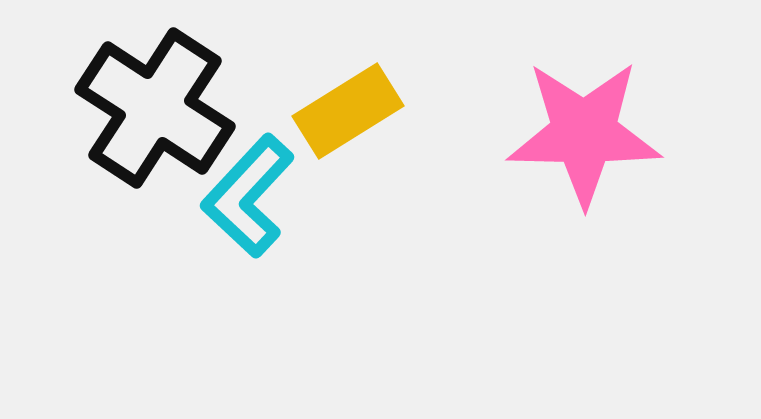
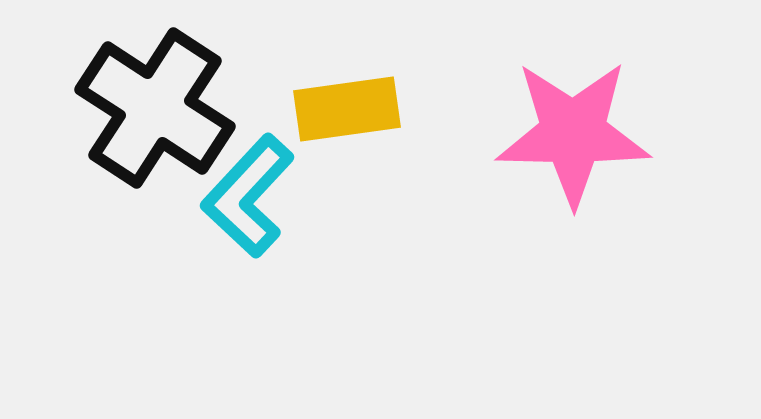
yellow rectangle: moved 1 px left, 2 px up; rotated 24 degrees clockwise
pink star: moved 11 px left
